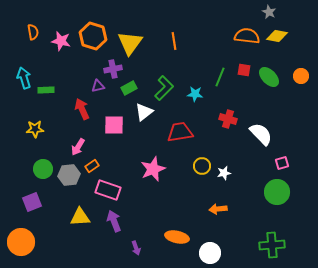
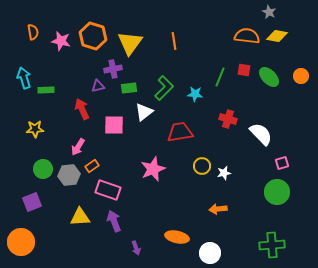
green rectangle at (129, 88): rotated 21 degrees clockwise
